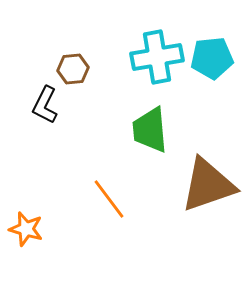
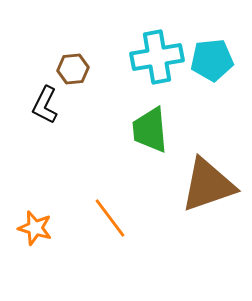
cyan pentagon: moved 2 px down
orange line: moved 1 px right, 19 px down
orange star: moved 9 px right, 1 px up
